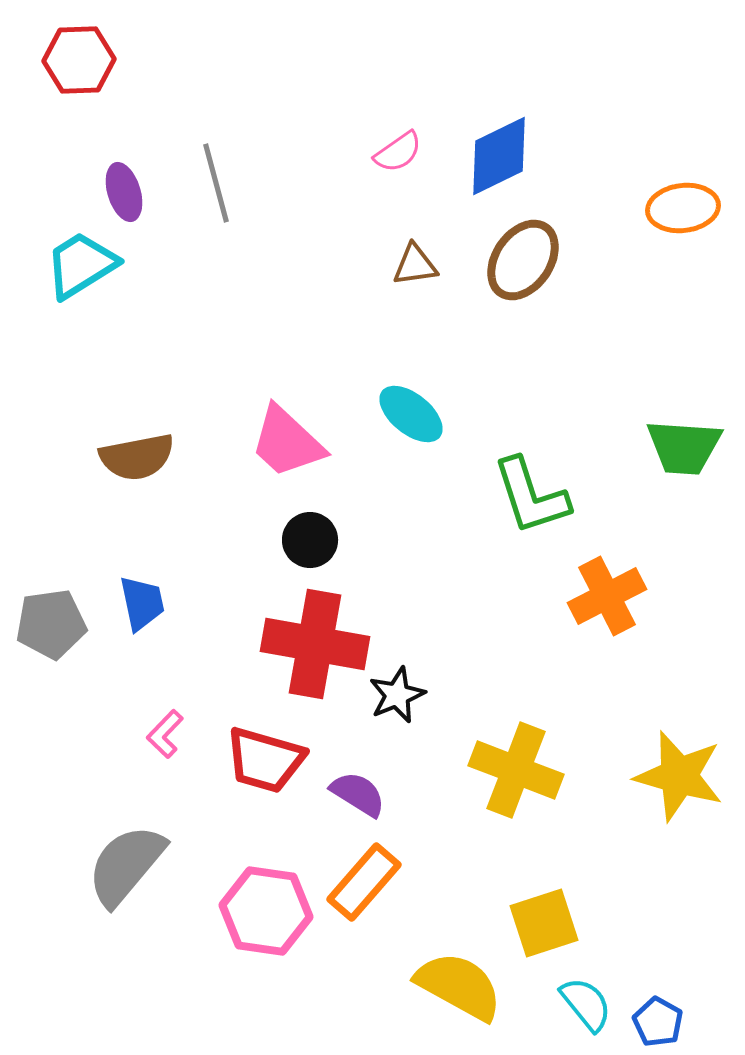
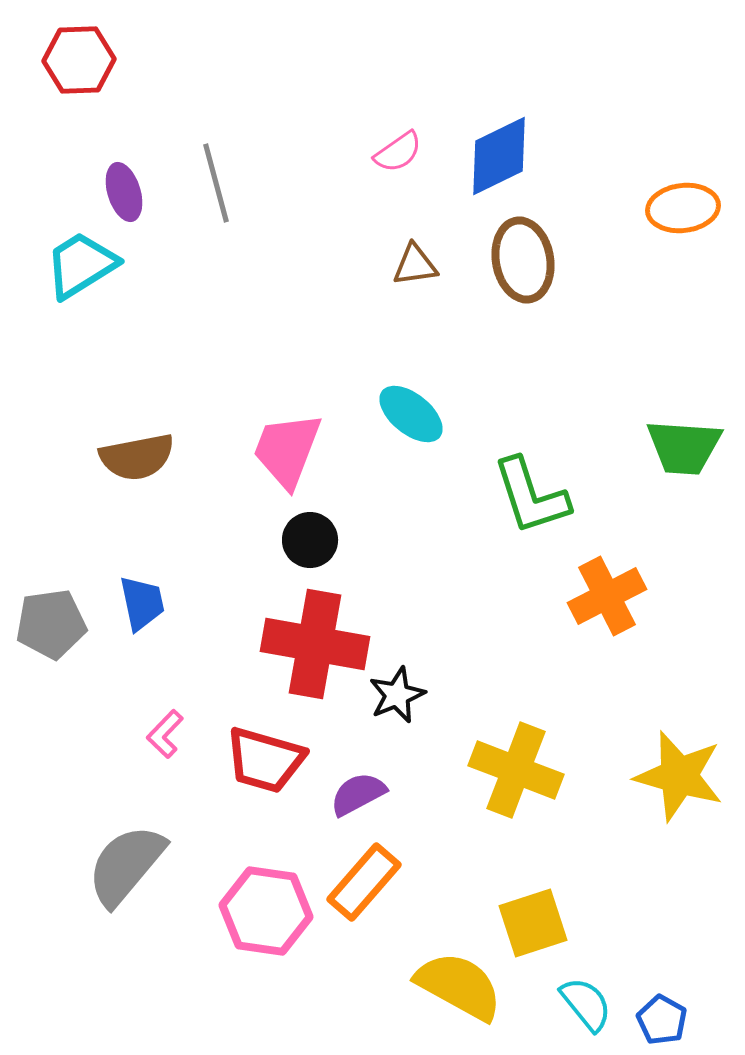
brown ellipse: rotated 44 degrees counterclockwise
pink trapezoid: moved 8 px down; rotated 68 degrees clockwise
purple semicircle: rotated 60 degrees counterclockwise
yellow square: moved 11 px left
blue pentagon: moved 4 px right, 2 px up
